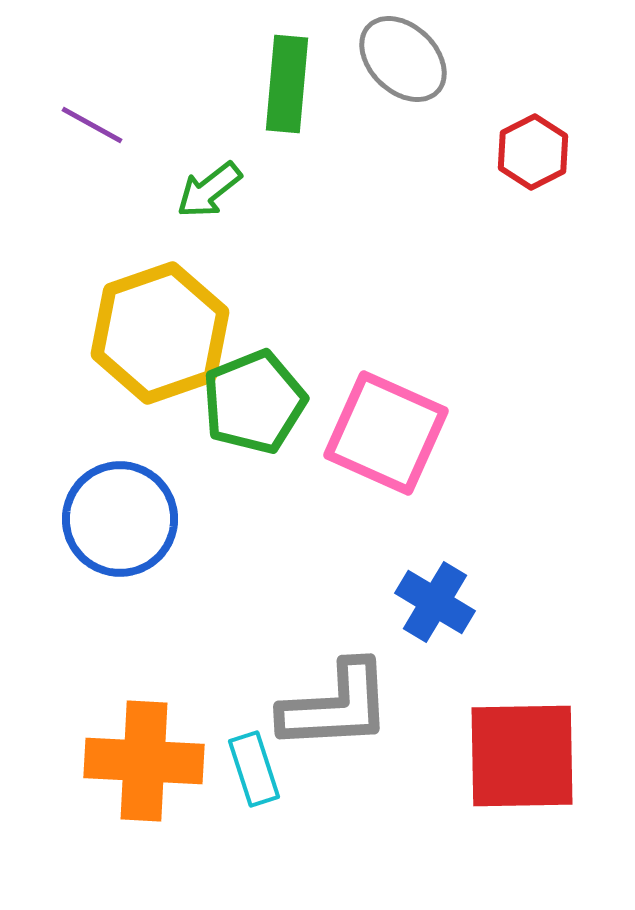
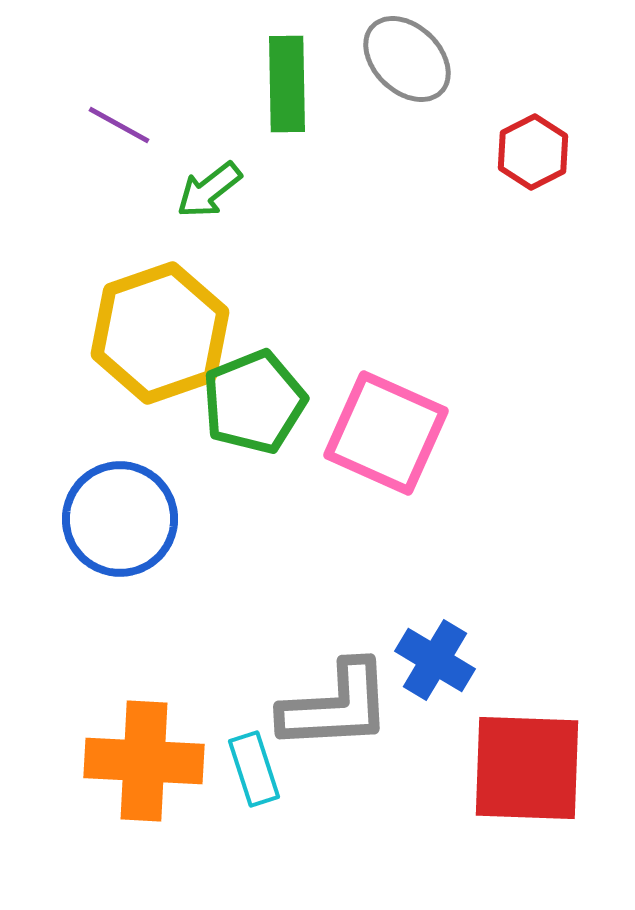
gray ellipse: moved 4 px right
green rectangle: rotated 6 degrees counterclockwise
purple line: moved 27 px right
blue cross: moved 58 px down
red square: moved 5 px right, 12 px down; rotated 3 degrees clockwise
